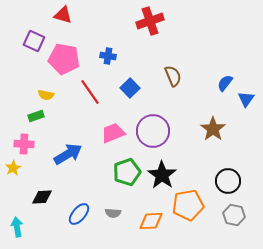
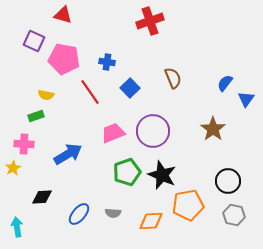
blue cross: moved 1 px left, 6 px down
brown semicircle: moved 2 px down
black star: rotated 12 degrees counterclockwise
